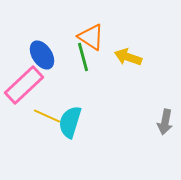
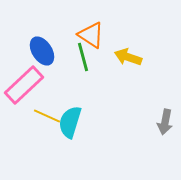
orange triangle: moved 2 px up
blue ellipse: moved 4 px up
